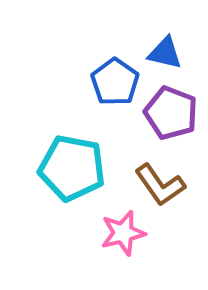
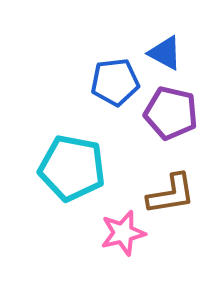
blue triangle: rotated 15 degrees clockwise
blue pentagon: rotated 30 degrees clockwise
purple pentagon: rotated 8 degrees counterclockwise
brown L-shape: moved 11 px right, 9 px down; rotated 64 degrees counterclockwise
